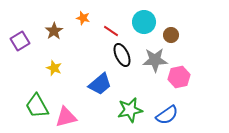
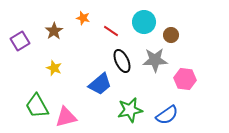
black ellipse: moved 6 px down
pink hexagon: moved 6 px right, 2 px down; rotated 20 degrees clockwise
